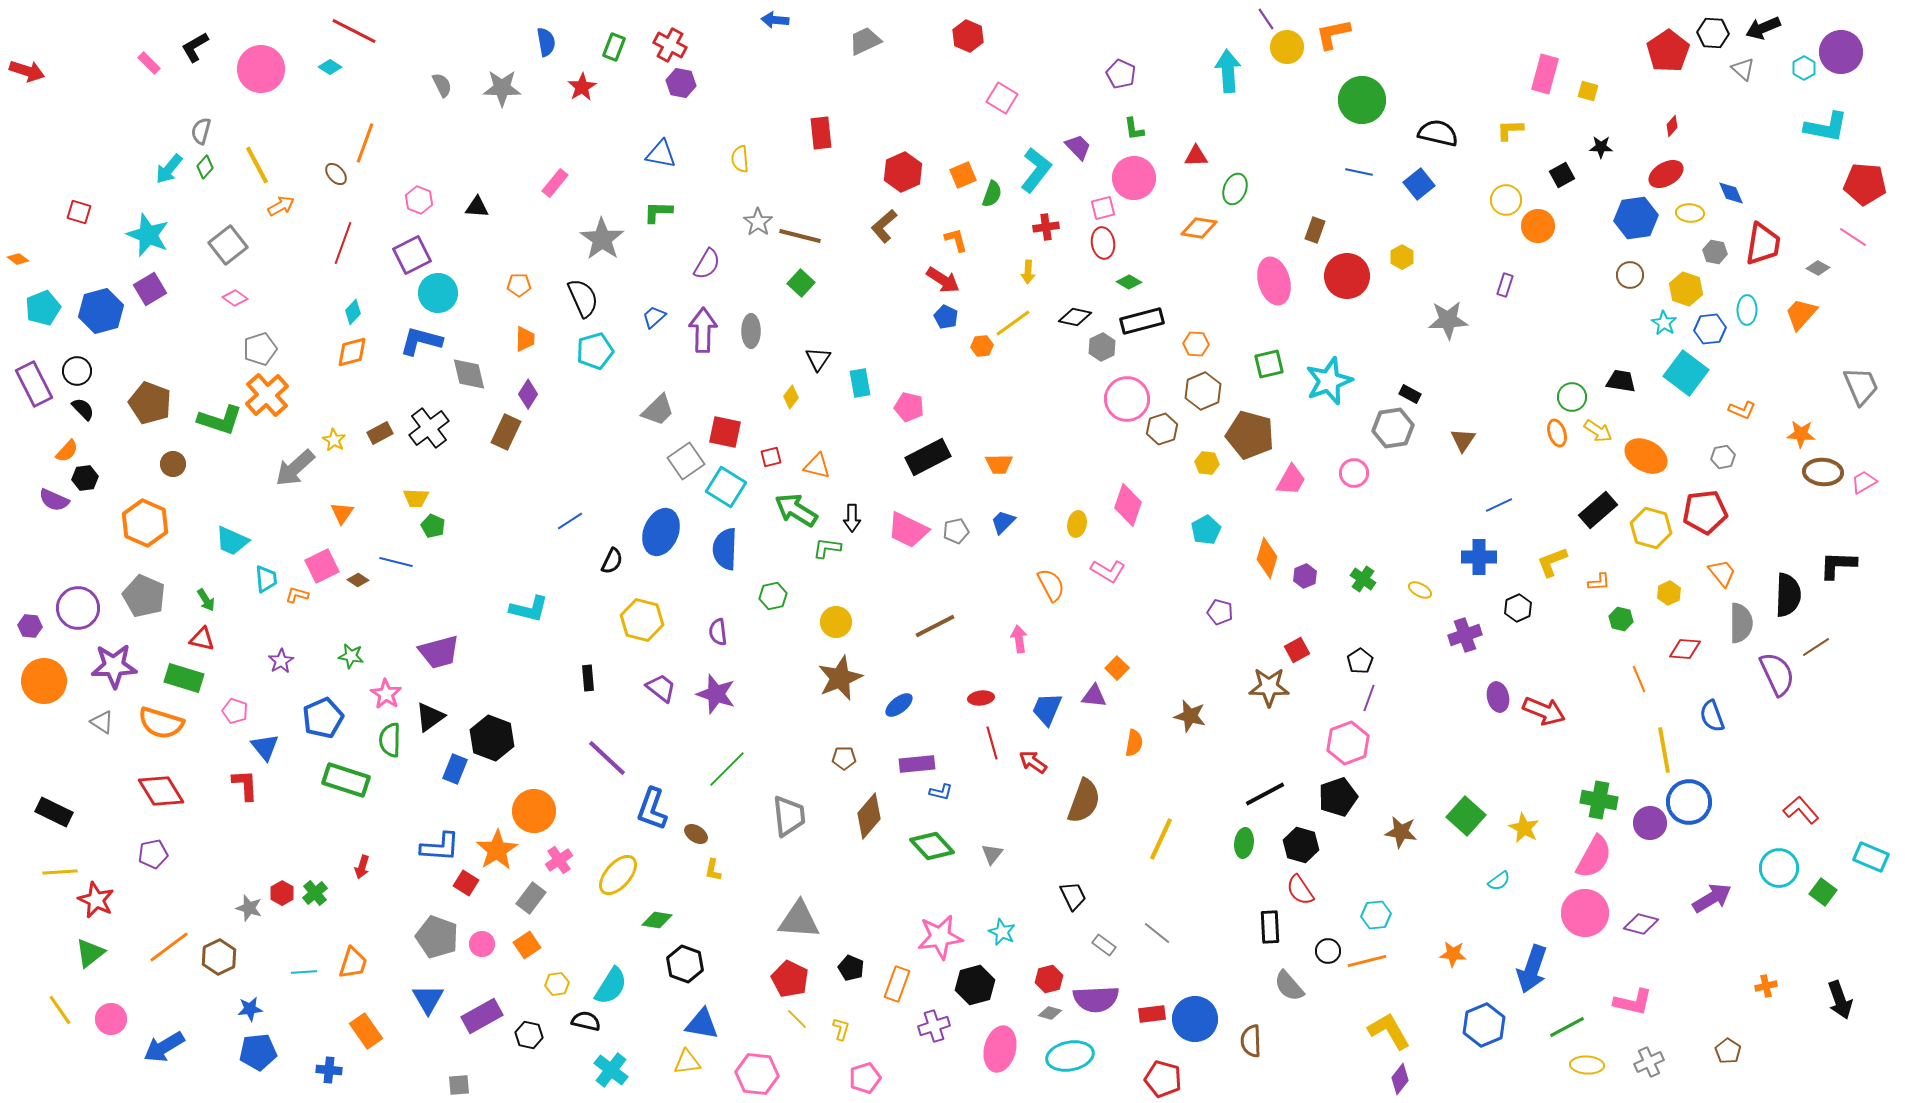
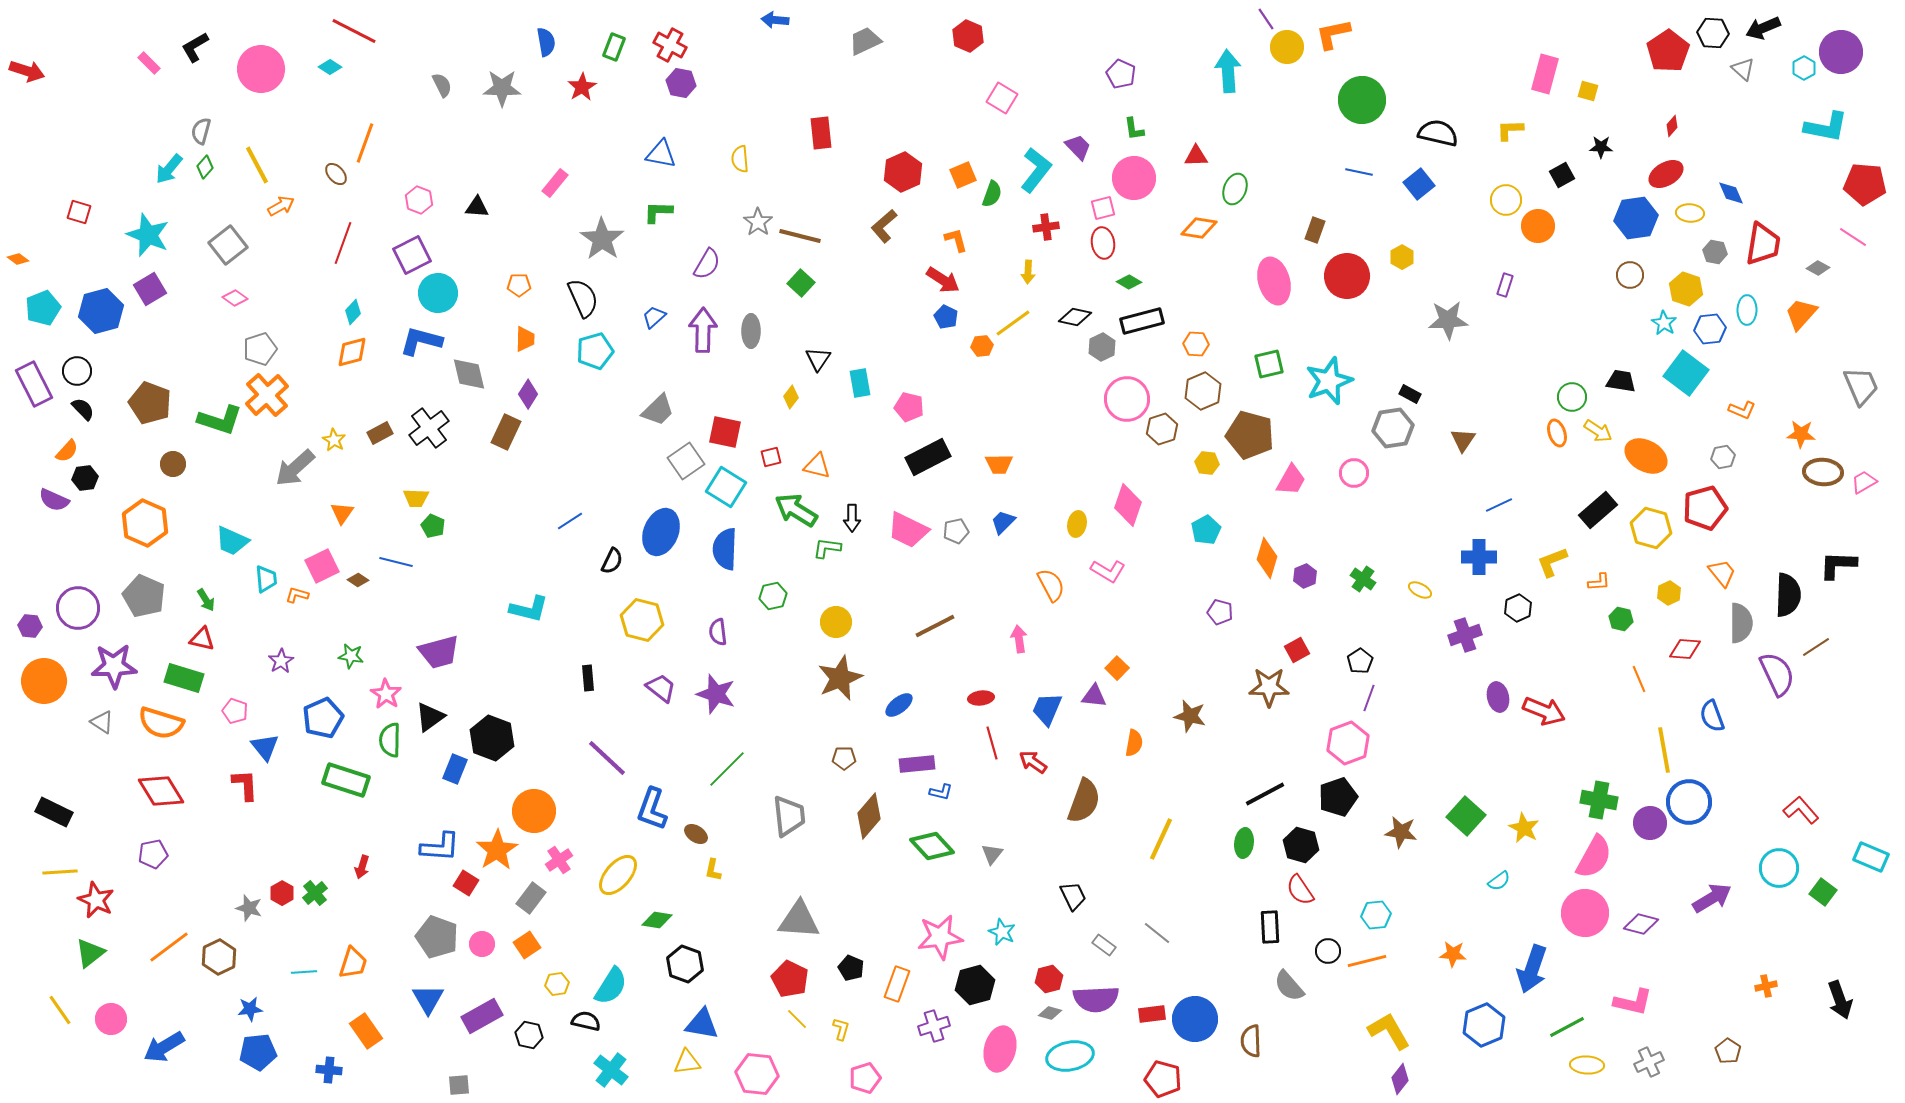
red pentagon at (1705, 512): moved 4 px up; rotated 9 degrees counterclockwise
